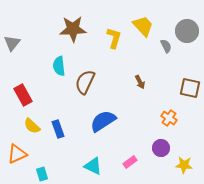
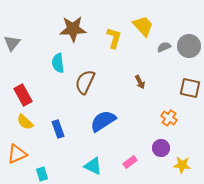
gray circle: moved 2 px right, 15 px down
gray semicircle: moved 2 px left, 1 px down; rotated 88 degrees counterclockwise
cyan semicircle: moved 1 px left, 3 px up
yellow semicircle: moved 7 px left, 4 px up
yellow star: moved 2 px left
